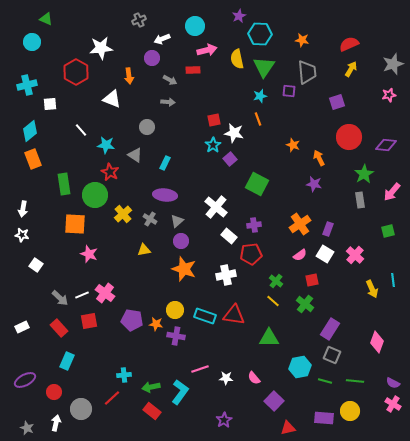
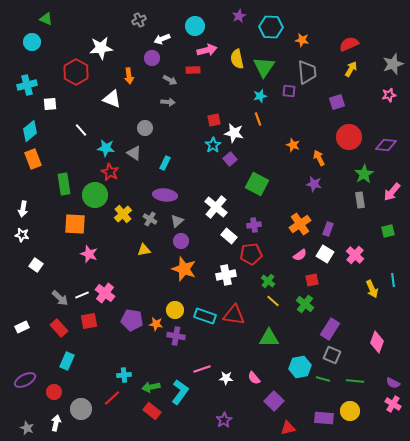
cyan hexagon at (260, 34): moved 11 px right, 7 px up
gray circle at (147, 127): moved 2 px left, 1 px down
cyan star at (106, 145): moved 3 px down
gray triangle at (135, 155): moved 1 px left, 2 px up
green cross at (276, 281): moved 8 px left
pink line at (200, 369): moved 2 px right
green line at (325, 381): moved 2 px left, 2 px up
